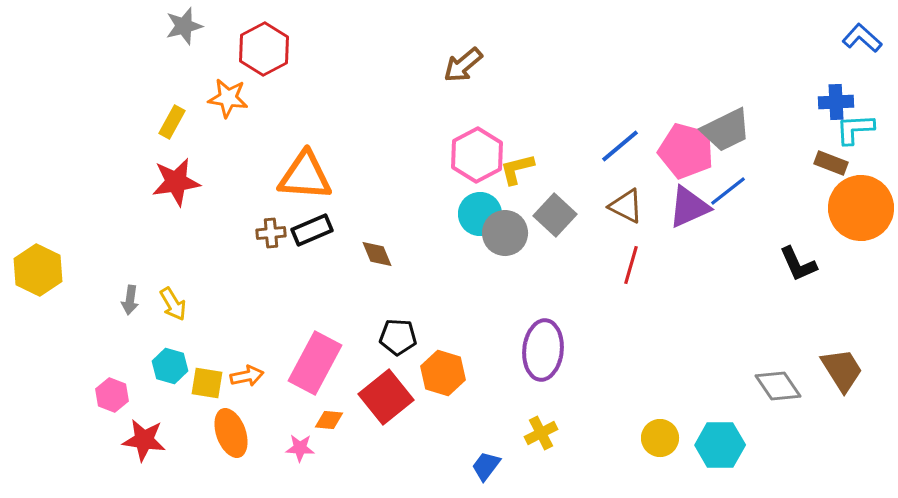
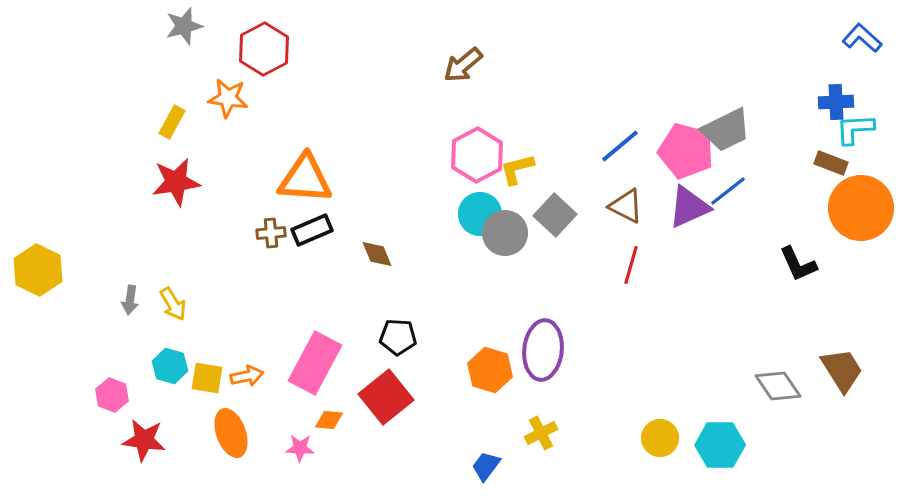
orange triangle at (305, 176): moved 3 px down
orange hexagon at (443, 373): moved 47 px right, 3 px up
yellow square at (207, 383): moved 5 px up
